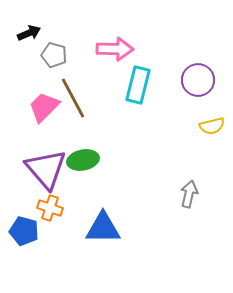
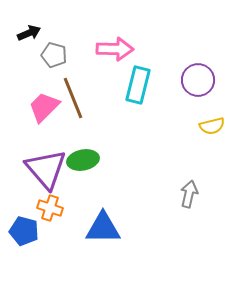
brown line: rotated 6 degrees clockwise
